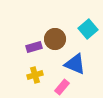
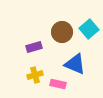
cyan square: moved 1 px right
brown circle: moved 7 px right, 7 px up
pink rectangle: moved 4 px left, 3 px up; rotated 63 degrees clockwise
